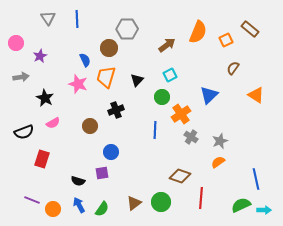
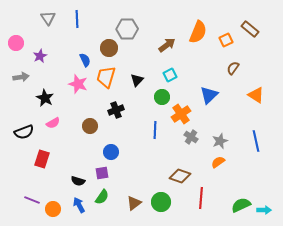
blue line at (256, 179): moved 38 px up
green semicircle at (102, 209): moved 12 px up
